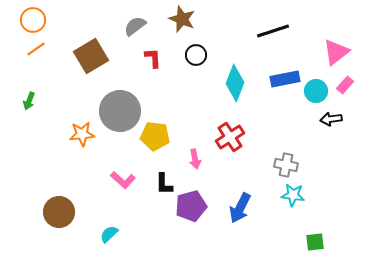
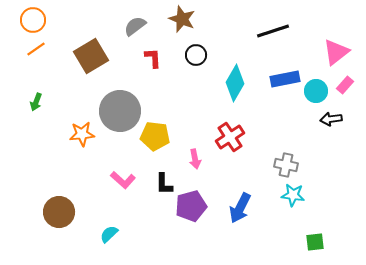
cyan diamond: rotated 9 degrees clockwise
green arrow: moved 7 px right, 1 px down
